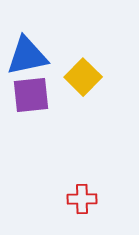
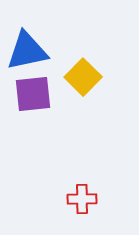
blue triangle: moved 5 px up
purple square: moved 2 px right, 1 px up
